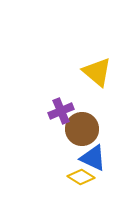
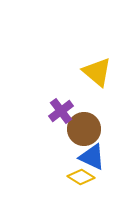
purple cross: rotated 15 degrees counterclockwise
brown circle: moved 2 px right
blue triangle: moved 1 px left, 1 px up
